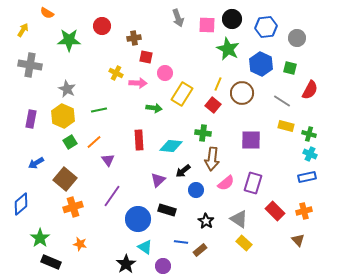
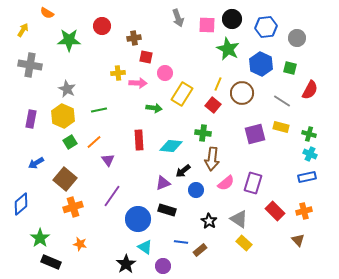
yellow cross at (116, 73): moved 2 px right; rotated 32 degrees counterclockwise
yellow rectangle at (286, 126): moved 5 px left, 1 px down
purple square at (251, 140): moved 4 px right, 6 px up; rotated 15 degrees counterclockwise
purple triangle at (158, 180): moved 5 px right, 3 px down; rotated 21 degrees clockwise
black star at (206, 221): moved 3 px right
